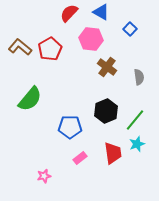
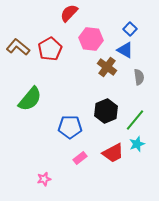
blue triangle: moved 24 px right, 38 px down
brown L-shape: moved 2 px left
red trapezoid: rotated 70 degrees clockwise
pink star: moved 3 px down
